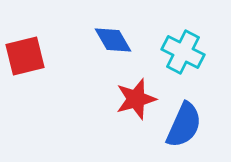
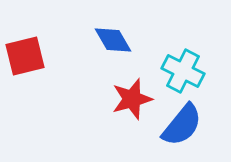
cyan cross: moved 19 px down
red star: moved 4 px left
blue semicircle: moved 2 px left; rotated 15 degrees clockwise
